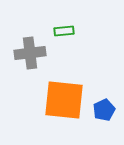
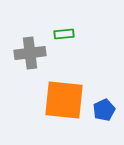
green rectangle: moved 3 px down
